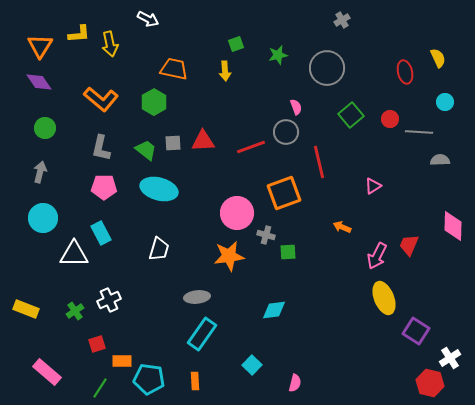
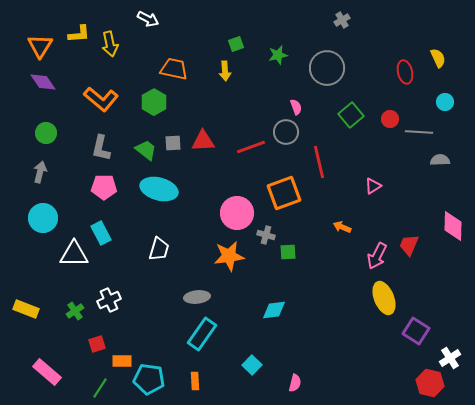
purple diamond at (39, 82): moved 4 px right
green circle at (45, 128): moved 1 px right, 5 px down
